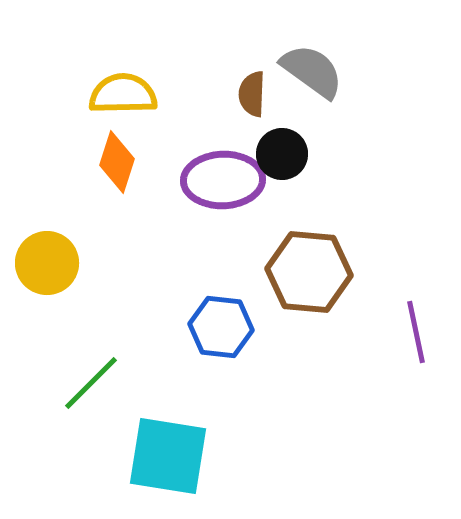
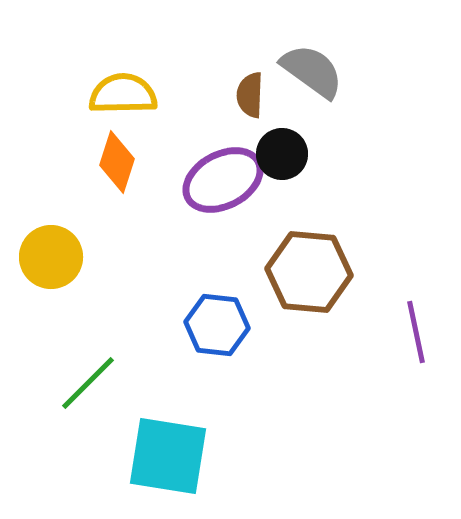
brown semicircle: moved 2 px left, 1 px down
purple ellipse: rotated 26 degrees counterclockwise
yellow circle: moved 4 px right, 6 px up
blue hexagon: moved 4 px left, 2 px up
green line: moved 3 px left
